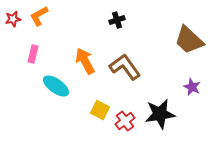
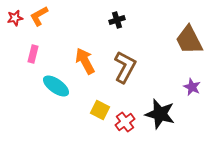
red star: moved 2 px right, 1 px up
brown trapezoid: rotated 20 degrees clockwise
brown L-shape: rotated 64 degrees clockwise
black star: rotated 24 degrees clockwise
red cross: moved 1 px down
